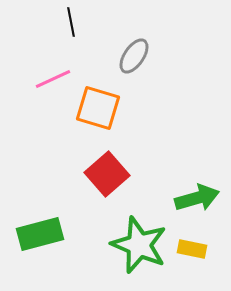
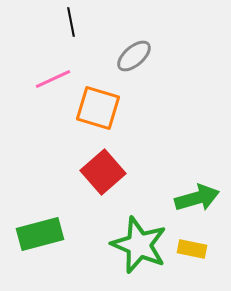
gray ellipse: rotated 15 degrees clockwise
red square: moved 4 px left, 2 px up
